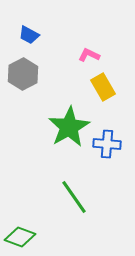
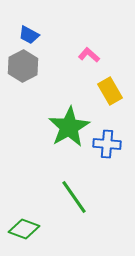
pink L-shape: rotated 15 degrees clockwise
gray hexagon: moved 8 px up
yellow rectangle: moved 7 px right, 4 px down
green diamond: moved 4 px right, 8 px up
